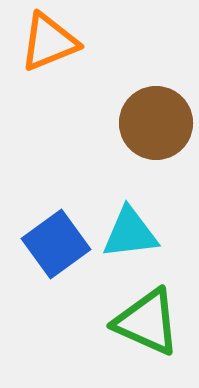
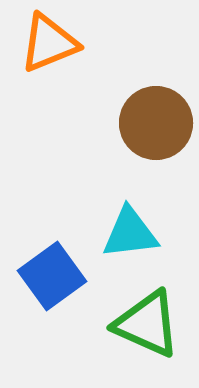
orange triangle: moved 1 px down
blue square: moved 4 px left, 32 px down
green triangle: moved 2 px down
